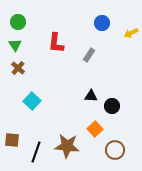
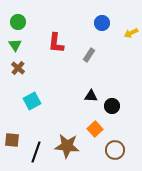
cyan square: rotated 18 degrees clockwise
